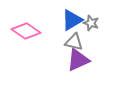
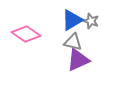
gray star: moved 2 px up
pink diamond: moved 3 px down
gray triangle: moved 1 px left
